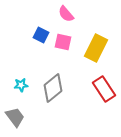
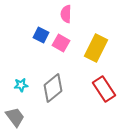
pink semicircle: rotated 42 degrees clockwise
pink square: moved 2 px left, 1 px down; rotated 18 degrees clockwise
